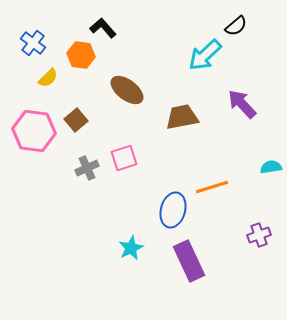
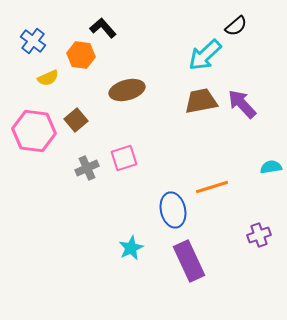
blue cross: moved 2 px up
yellow semicircle: rotated 20 degrees clockwise
brown ellipse: rotated 52 degrees counterclockwise
brown trapezoid: moved 19 px right, 16 px up
blue ellipse: rotated 28 degrees counterclockwise
